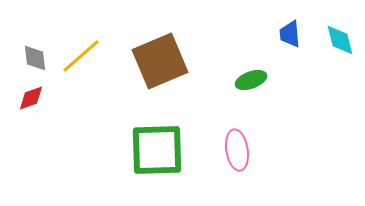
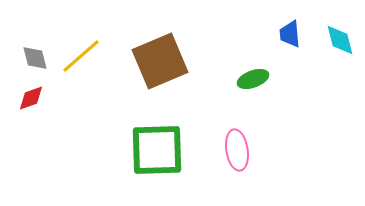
gray diamond: rotated 8 degrees counterclockwise
green ellipse: moved 2 px right, 1 px up
